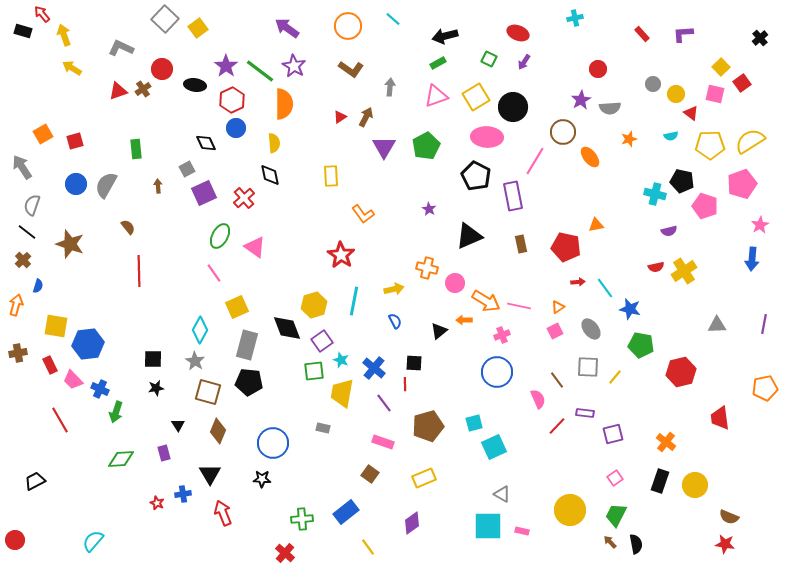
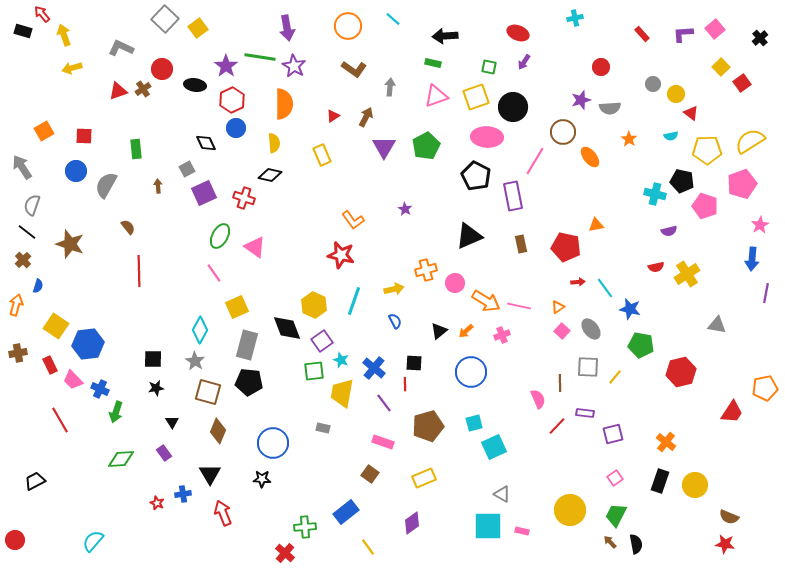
purple arrow at (287, 28): rotated 135 degrees counterclockwise
black arrow at (445, 36): rotated 10 degrees clockwise
green square at (489, 59): moved 8 px down; rotated 14 degrees counterclockwise
green rectangle at (438, 63): moved 5 px left; rotated 42 degrees clockwise
yellow arrow at (72, 68): rotated 48 degrees counterclockwise
brown L-shape at (351, 69): moved 3 px right
red circle at (598, 69): moved 3 px right, 2 px up
green line at (260, 71): moved 14 px up; rotated 28 degrees counterclockwise
pink square at (715, 94): moved 65 px up; rotated 36 degrees clockwise
yellow square at (476, 97): rotated 12 degrees clockwise
purple star at (581, 100): rotated 12 degrees clockwise
red triangle at (340, 117): moved 7 px left, 1 px up
orange square at (43, 134): moved 1 px right, 3 px up
orange star at (629, 139): rotated 21 degrees counterclockwise
red square at (75, 141): moved 9 px right, 5 px up; rotated 18 degrees clockwise
yellow pentagon at (710, 145): moved 3 px left, 5 px down
black diamond at (270, 175): rotated 65 degrees counterclockwise
yellow rectangle at (331, 176): moved 9 px left, 21 px up; rotated 20 degrees counterclockwise
blue circle at (76, 184): moved 13 px up
red cross at (244, 198): rotated 30 degrees counterclockwise
purple star at (429, 209): moved 24 px left
orange L-shape at (363, 214): moved 10 px left, 6 px down
red star at (341, 255): rotated 20 degrees counterclockwise
orange cross at (427, 268): moved 1 px left, 2 px down; rotated 30 degrees counterclockwise
yellow cross at (684, 271): moved 3 px right, 3 px down
cyan line at (354, 301): rotated 8 degrees clockwise
yellow hexagon at (314, 305): rotated 20 degrees counterclockwise
orange arrow at (464, 320): moved 2 px right, 11 px down; rotated 42 degrees counterclockwise
purple line at (764, 324): moved 2 px right, 31 px up
gray triangle at (717, 325): rotated 12 degrees clockwise
yellow square at (56, 326): rotated 25 degrees clockwise
pink square at (555, 331): moved 7 px right; rotated 21 degrees counterclockwise
blue circle at (497, 372): moved 26 px left
brown line at (557, 380): moved 3 px right, 3 px down; rotated 36 degrees clockwise
red trapezoid at (720, 418): moved 12 px right, 6 px up; rotated 140 degrees counterclockwise
black triangle at (178, 425): moved 6 px left, 3 px up
purple rectangle at (164, 453): rotated 21 degrees counterclockwise
green cross at (302, 519): moved 3 px right, 8 px down
